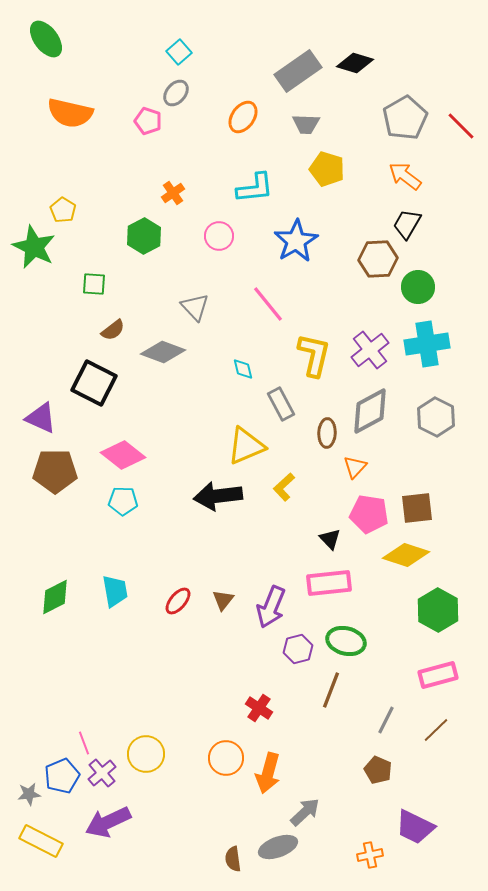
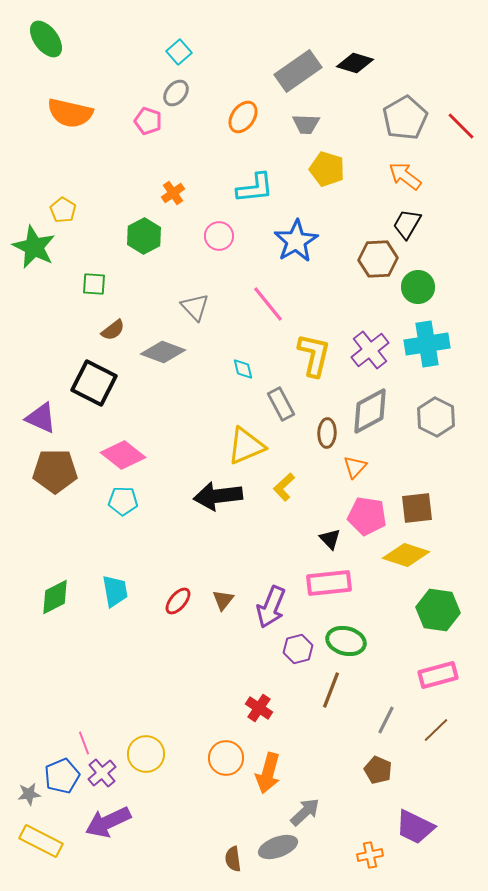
pink pentagon at (369, 514): moved 2 px left, 2 px down
green hexagon at (438, 610): rotated 21 degrees counterclockwise
